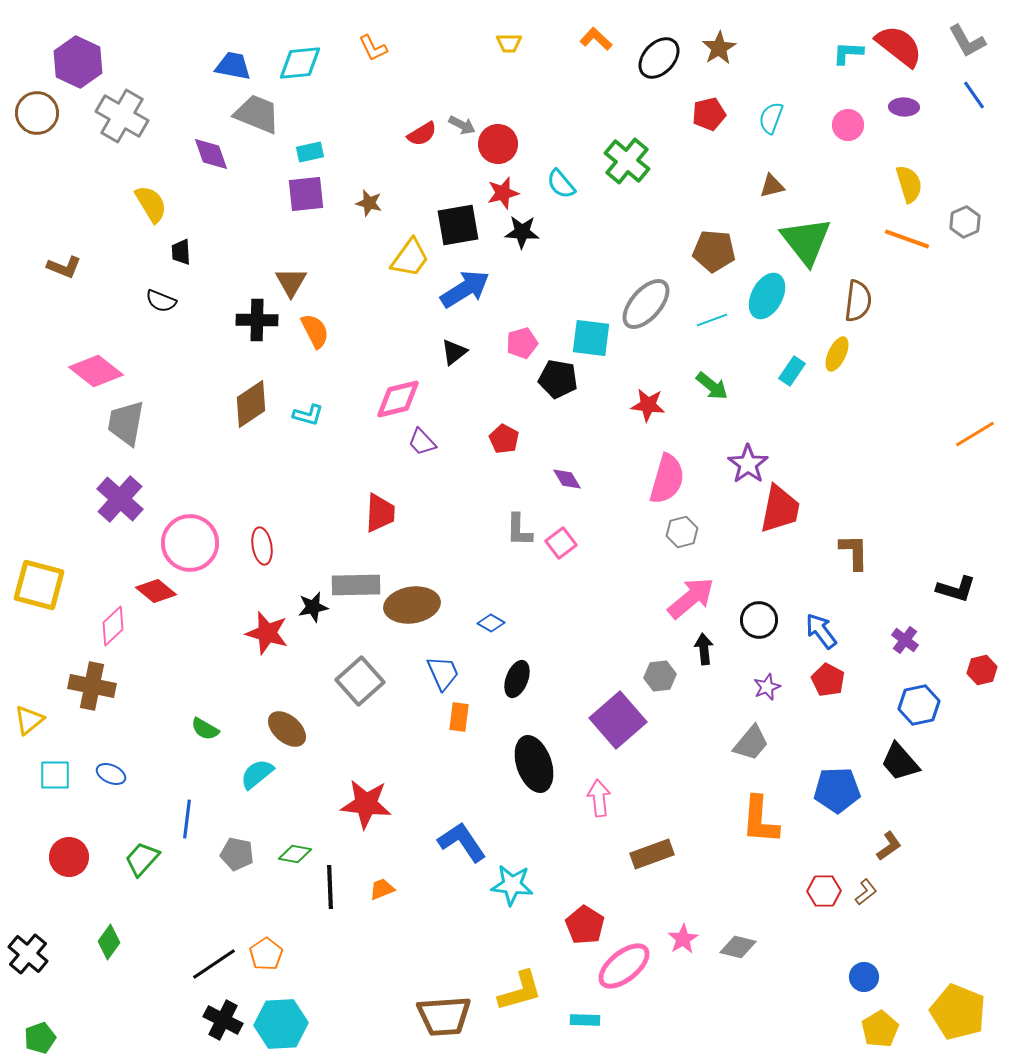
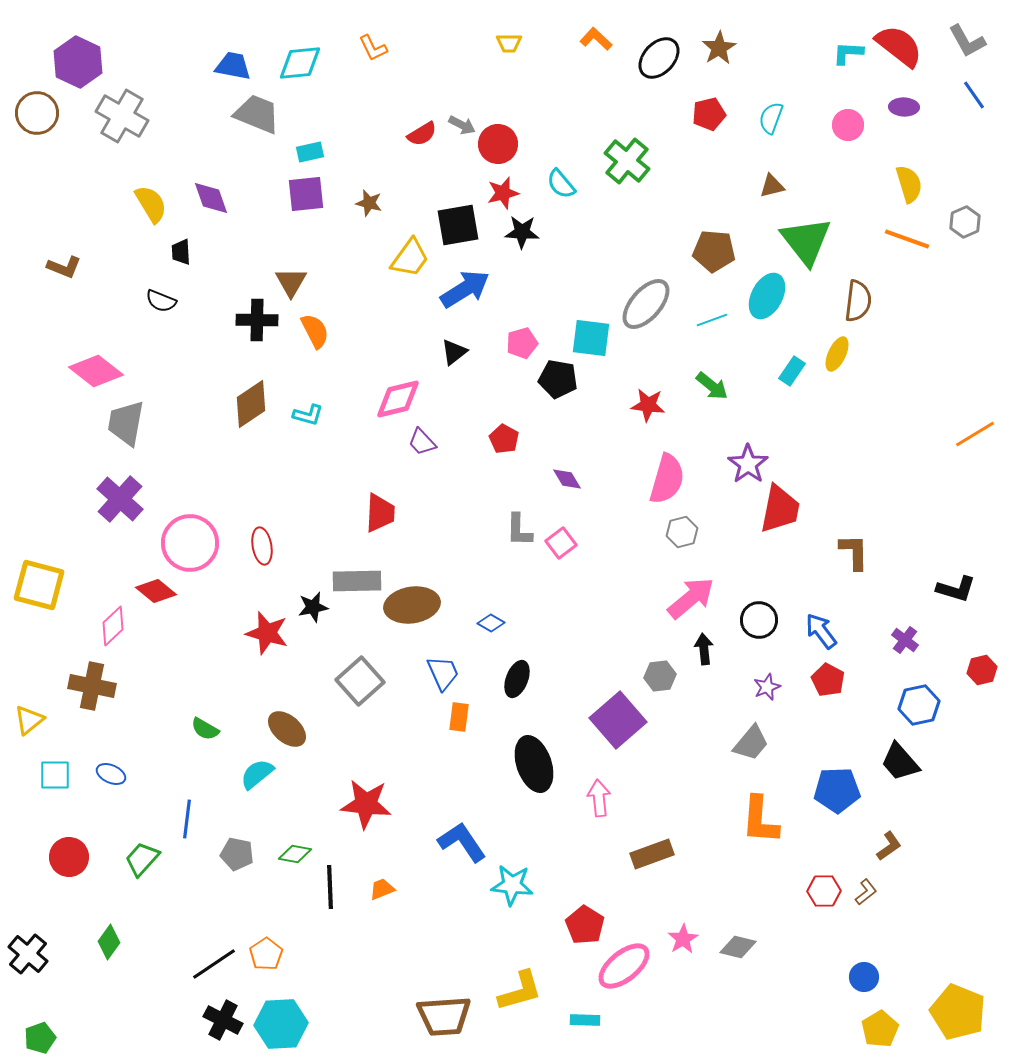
purple diamond at (211, 154): moved 44 px down
gray rectangle at (356, 585): moved 1 px right, 4 px up
